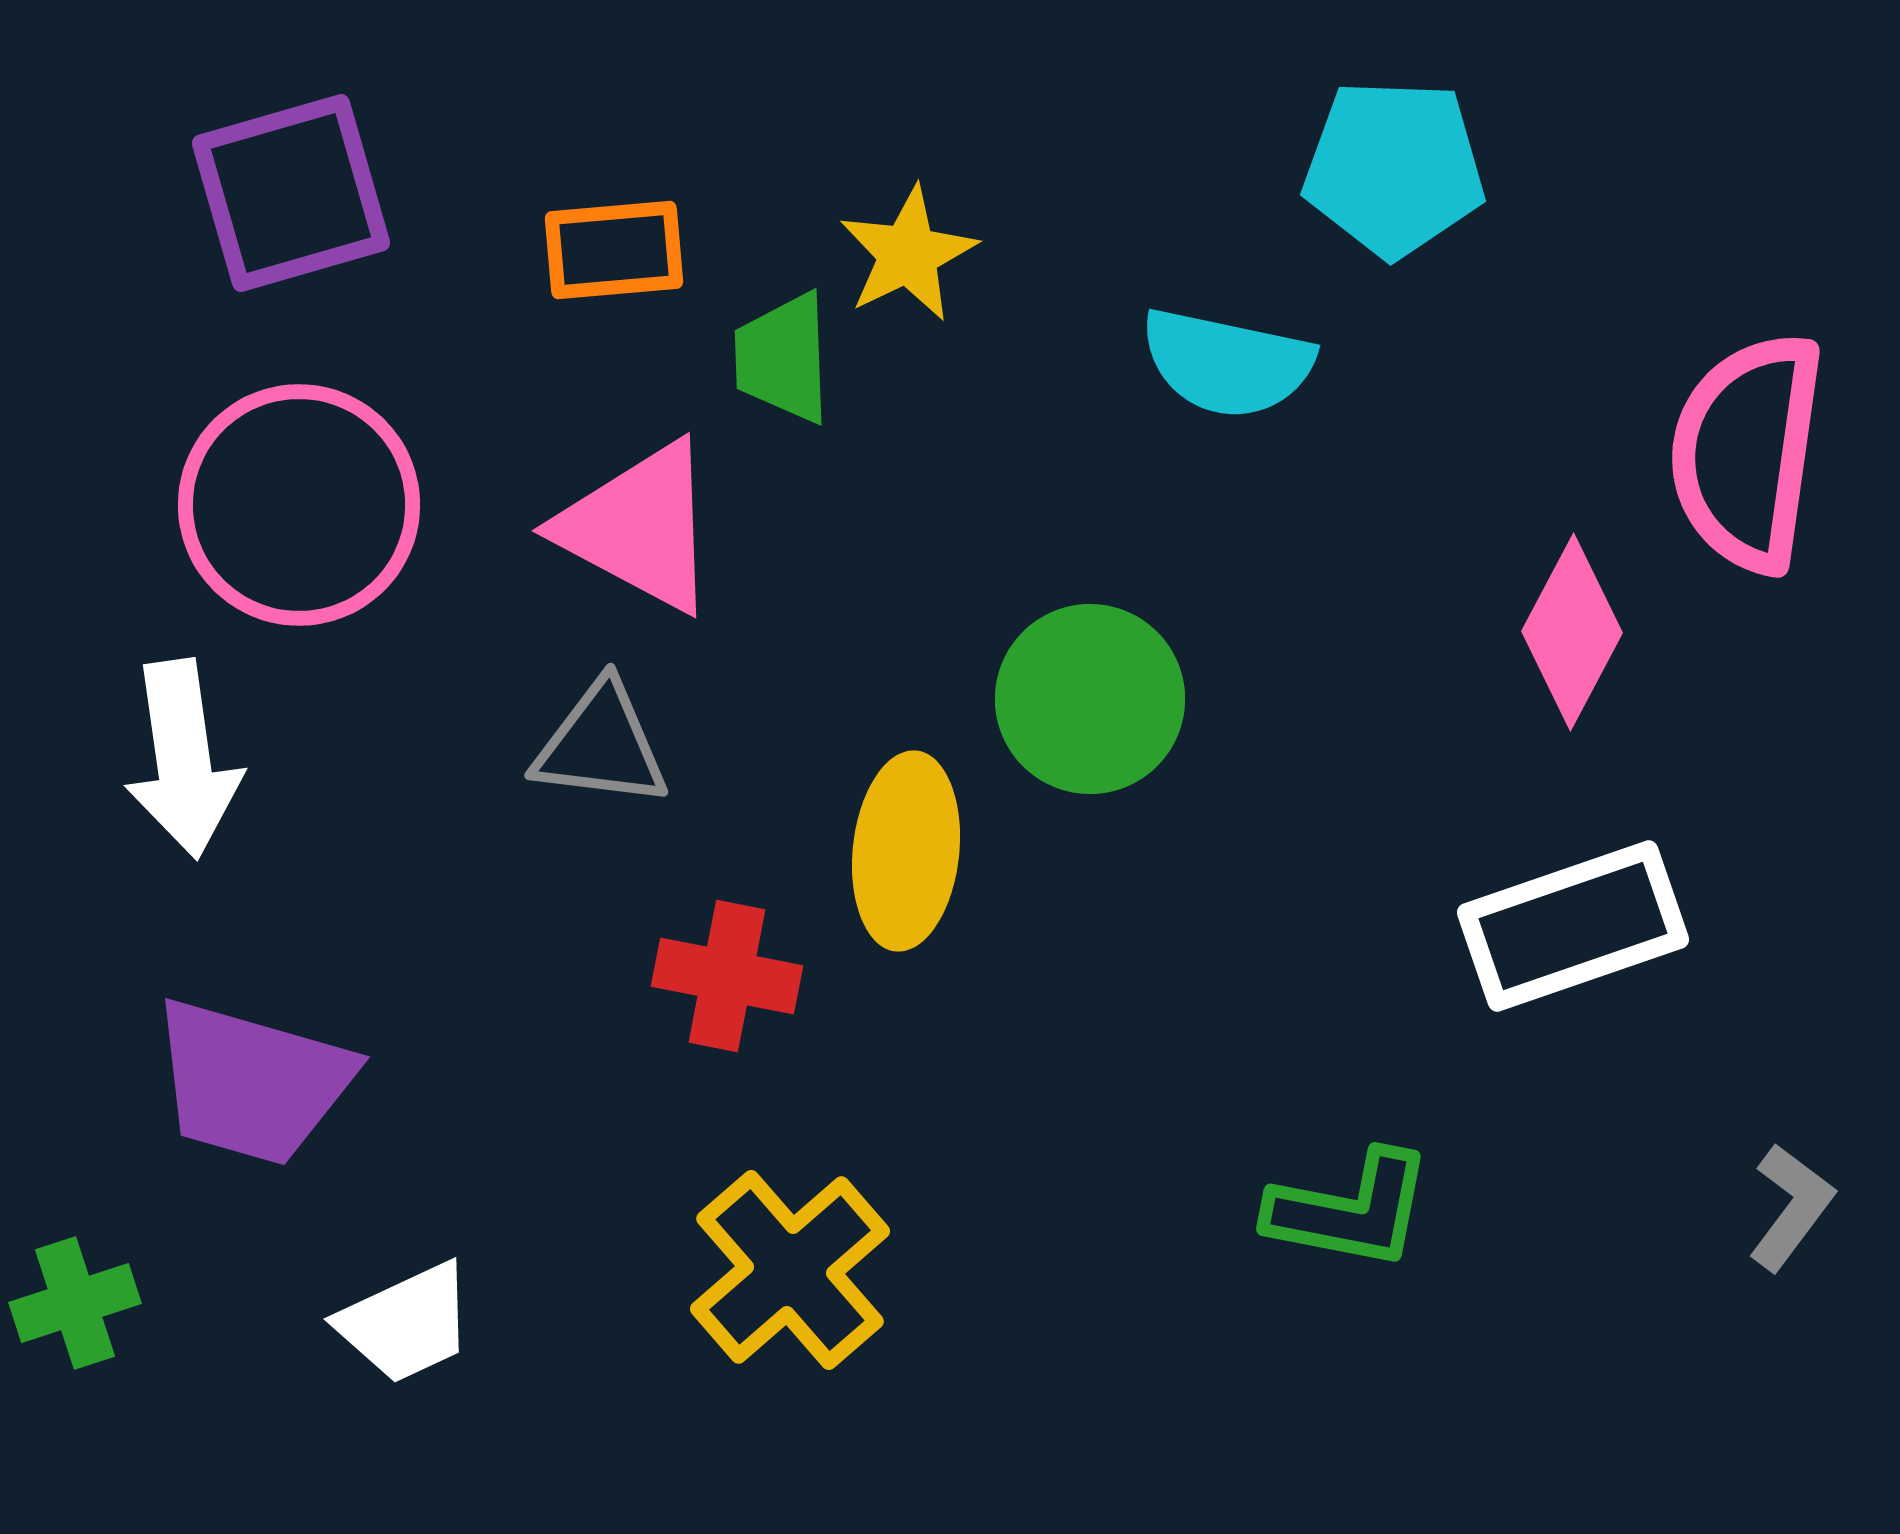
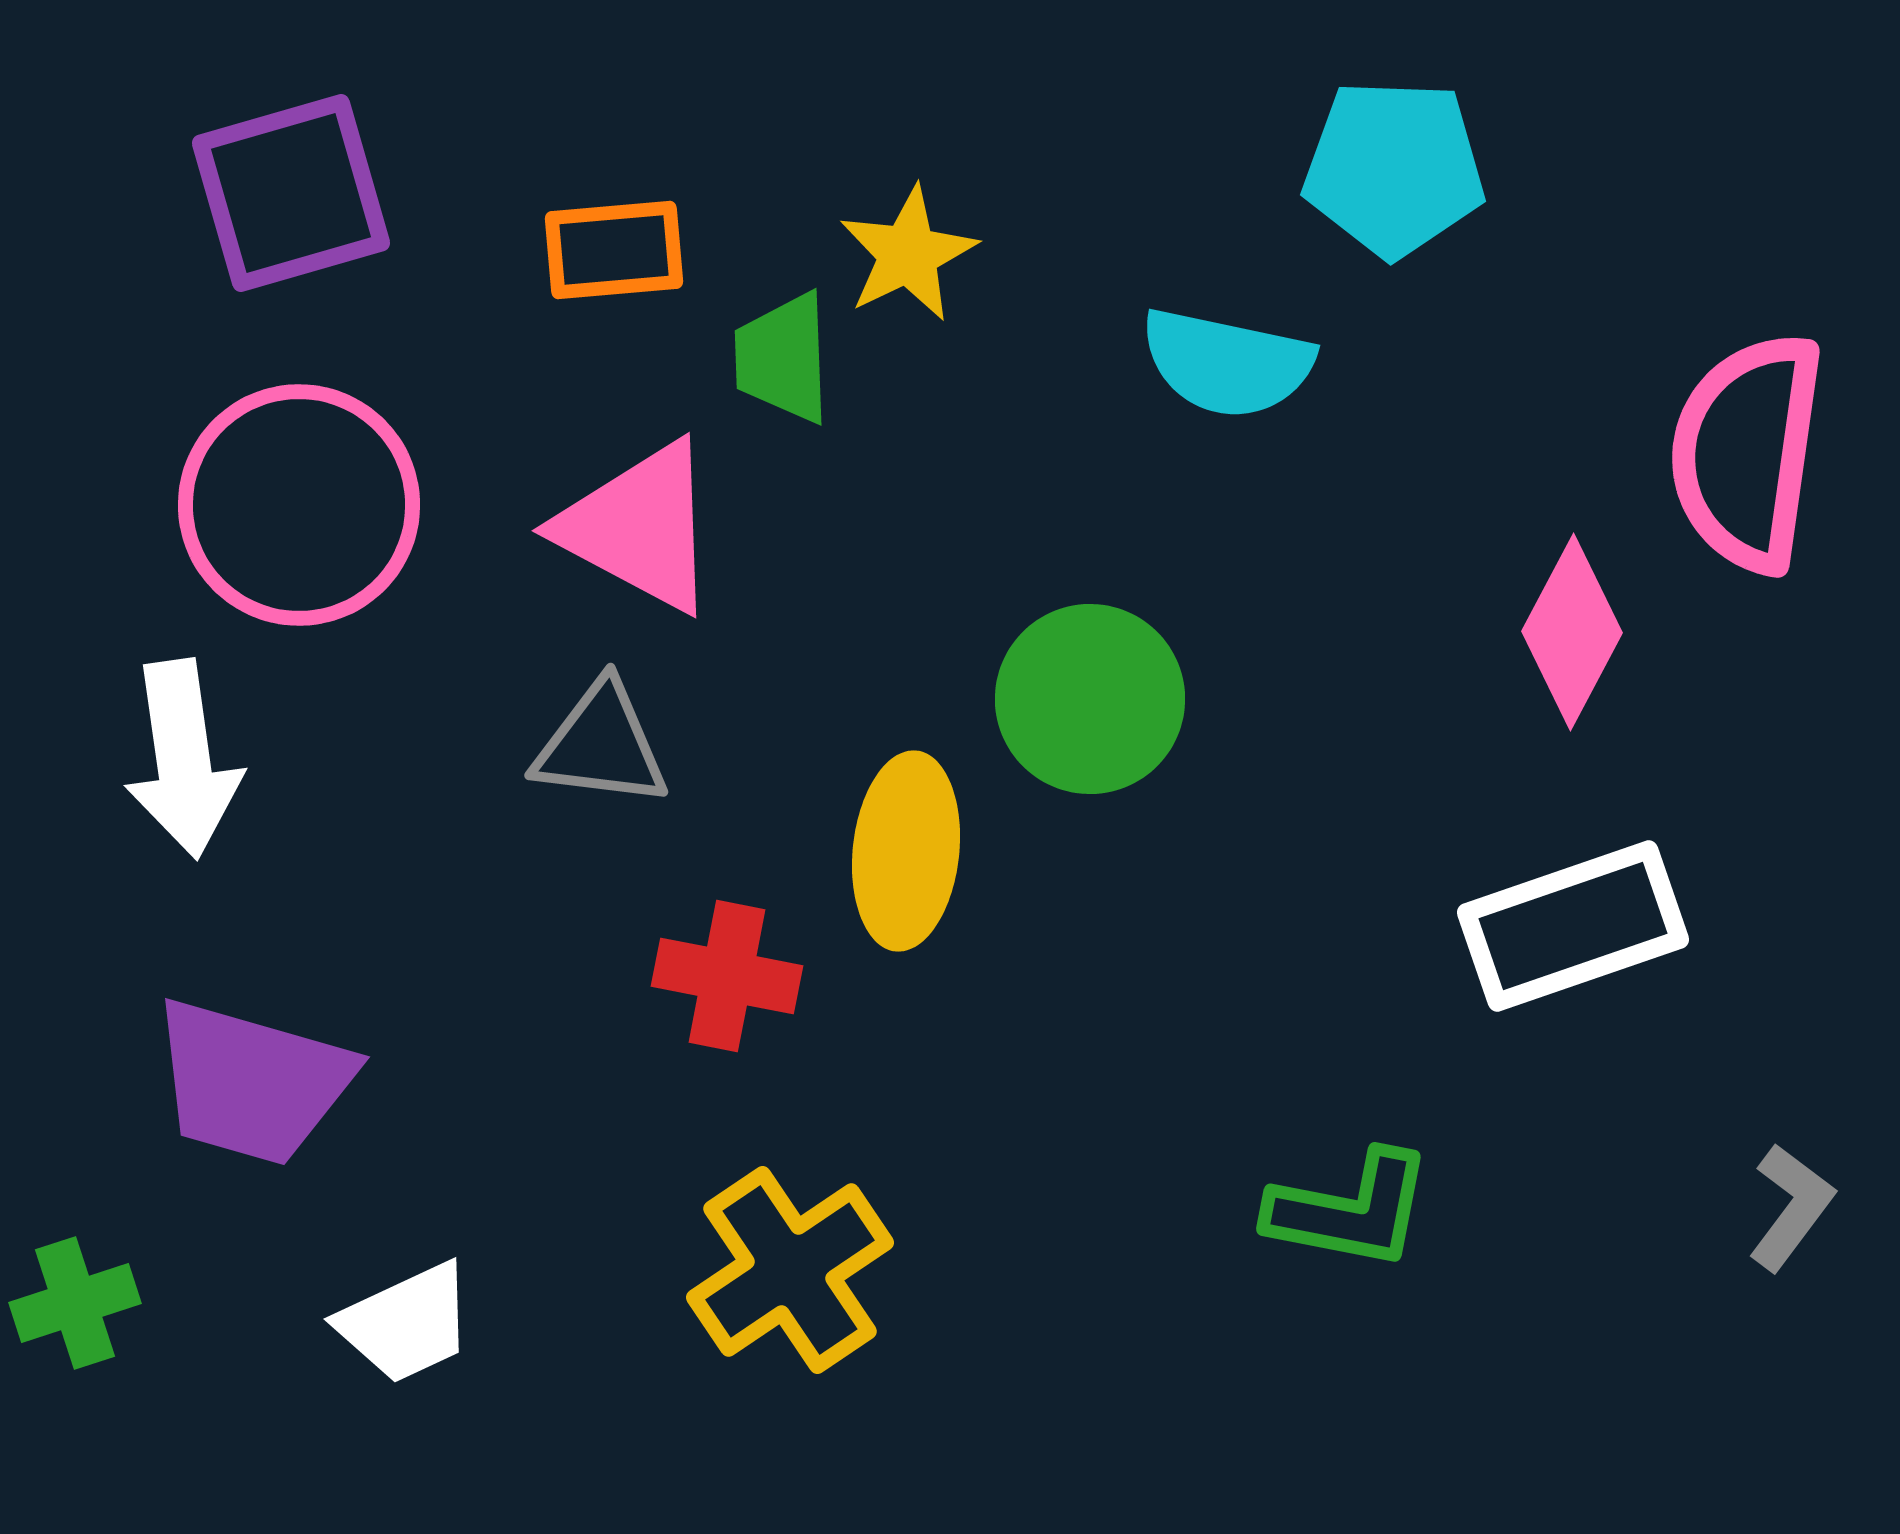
yellow cross: rotated 7 degrees clockwise
